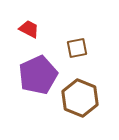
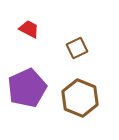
brown square: rotated 15 degrees counterclockwise
purple pentagon: moved 11 px left, 13 px down
